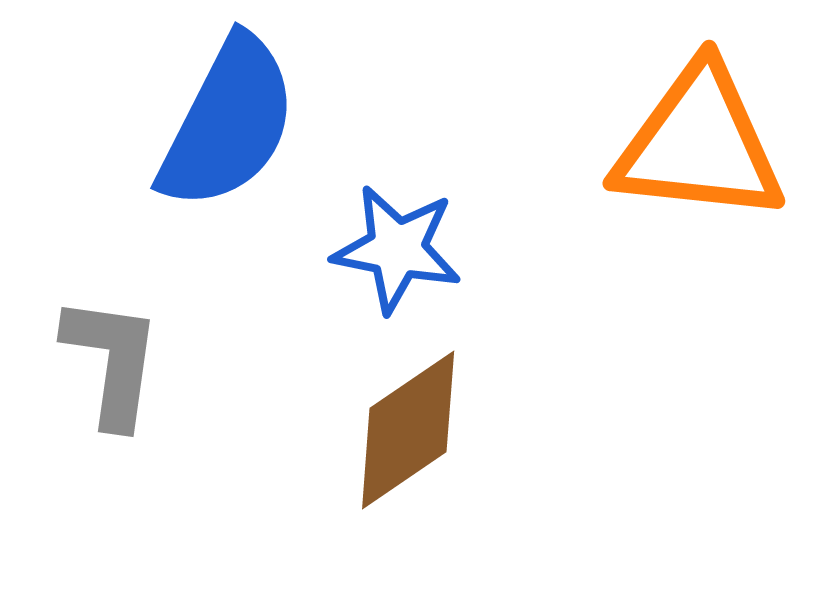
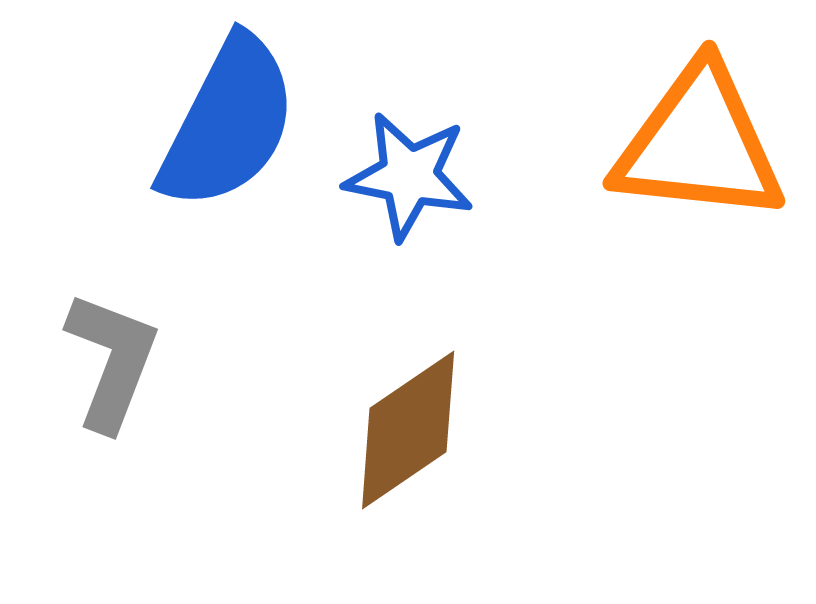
blue star: moved 12 px right, 73 px up
gray L-shape: rotated 13 degrees clockwise
